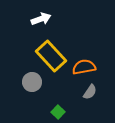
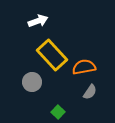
white arrow: moved 3 px left, 2 px down
yellow rectangle: moved 1 px right, 1 px up
